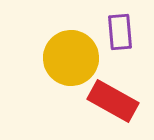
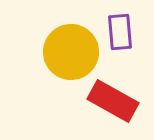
yellow circle: moved 6 px up
